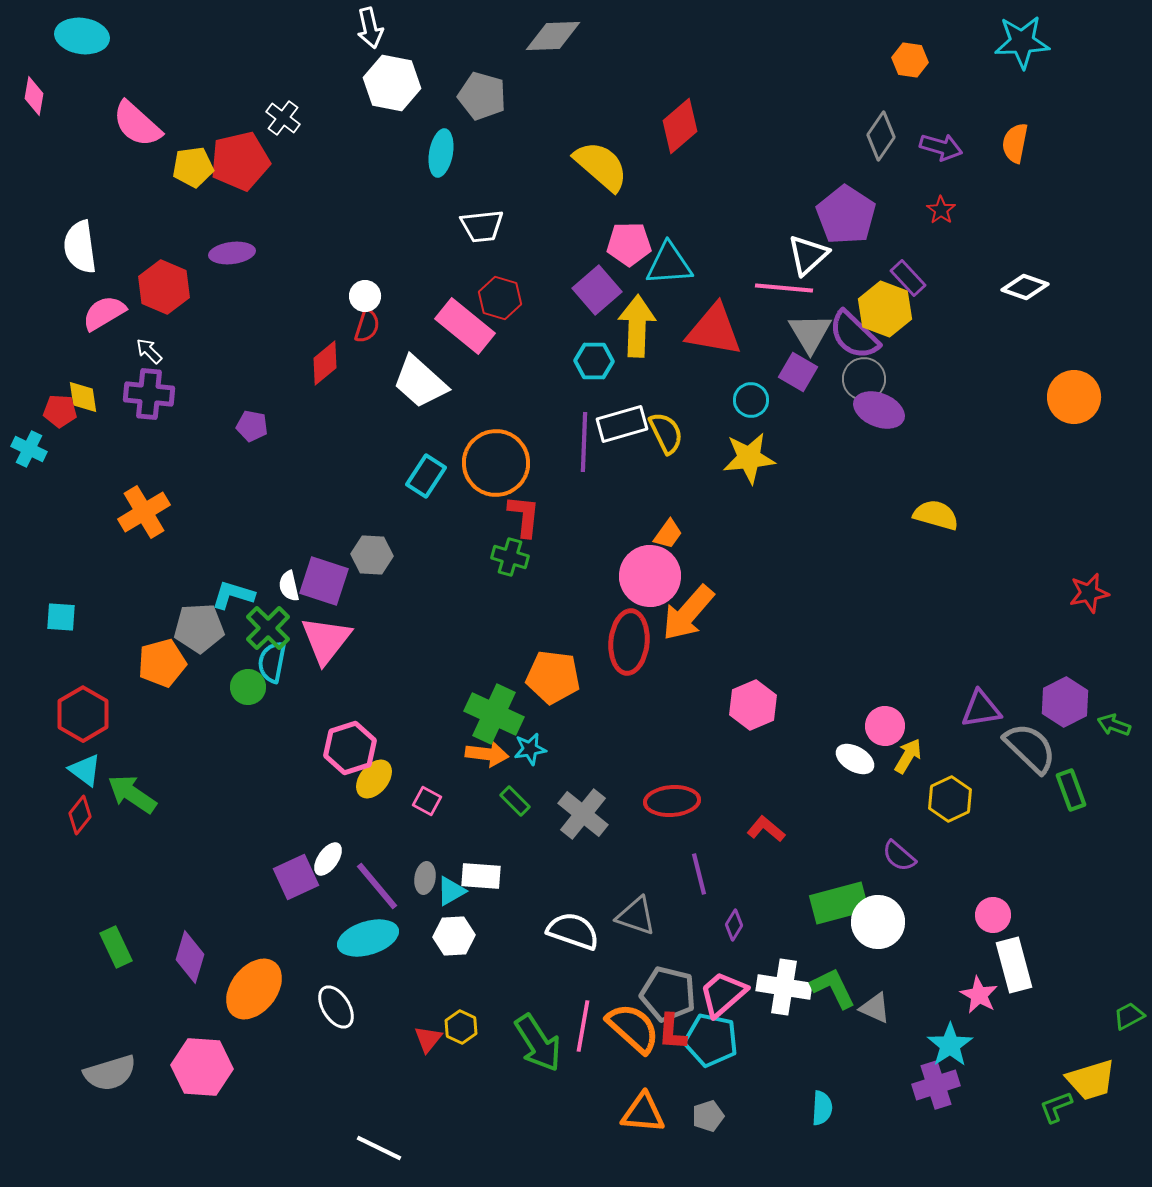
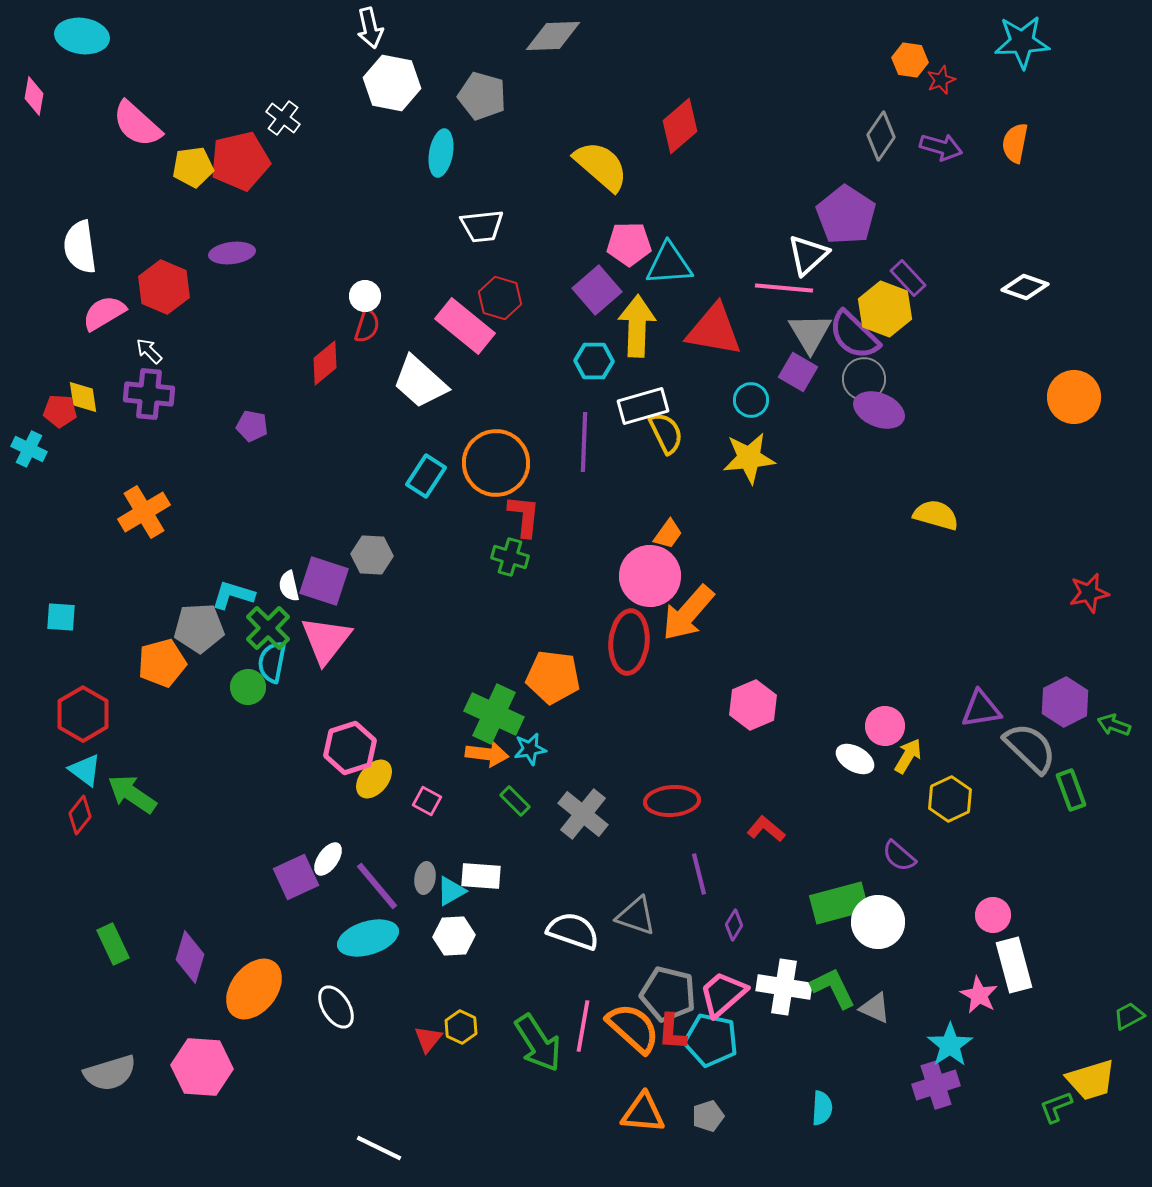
red star at (941, 210): moved 130 px up; rotated 16 degrees clockwise
white rectangle at (622, 424): moved 21 px right, 18 px up
green rectangle at (116, 947): moved 3 px left, 3 px up
